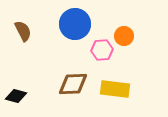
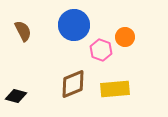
blue circle: moved 1 px left, 1 px down
orange circle: moved 1 px right, 1 px down
pink hexagon: moved 1 px left; rotated 25 degrees clockwise
brown diamond: rotated 20 degrees counterclockwise
yellow rectangle: rotated 12 degrees counterclockwise
